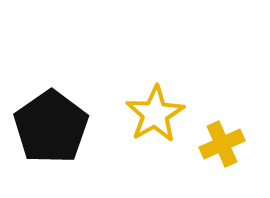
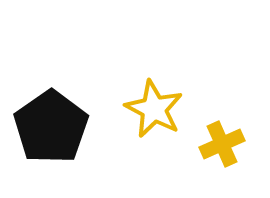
yellow star: moved 1 px left, 5 px up; rotated 14 degrees counterclockwise
